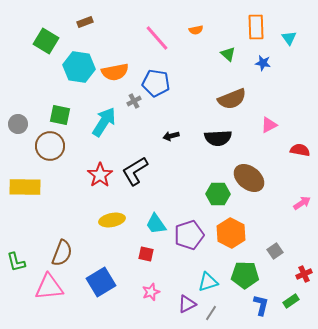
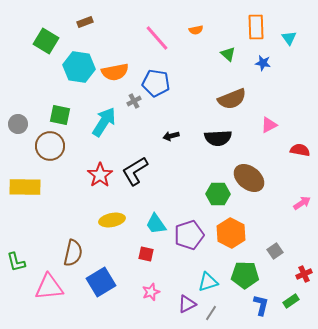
brown semicircle at (62, 253): moved 11 px right; rotated 8 degrees counterclockwise
